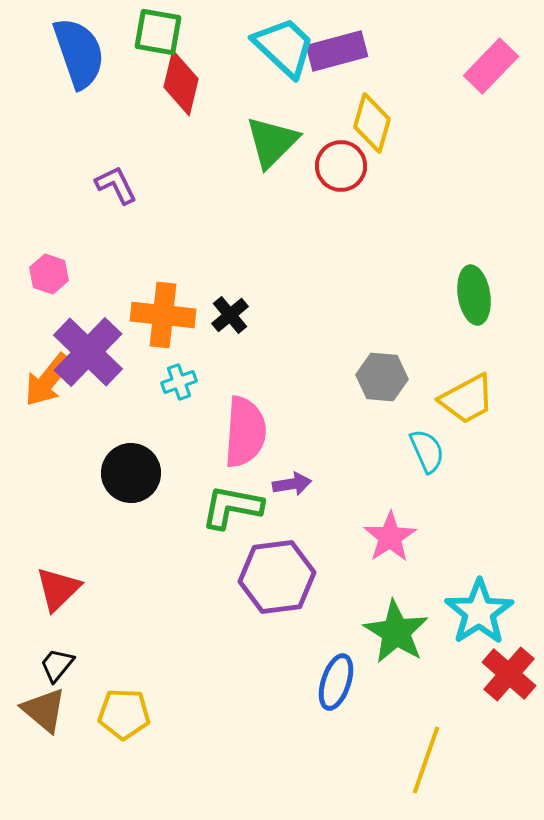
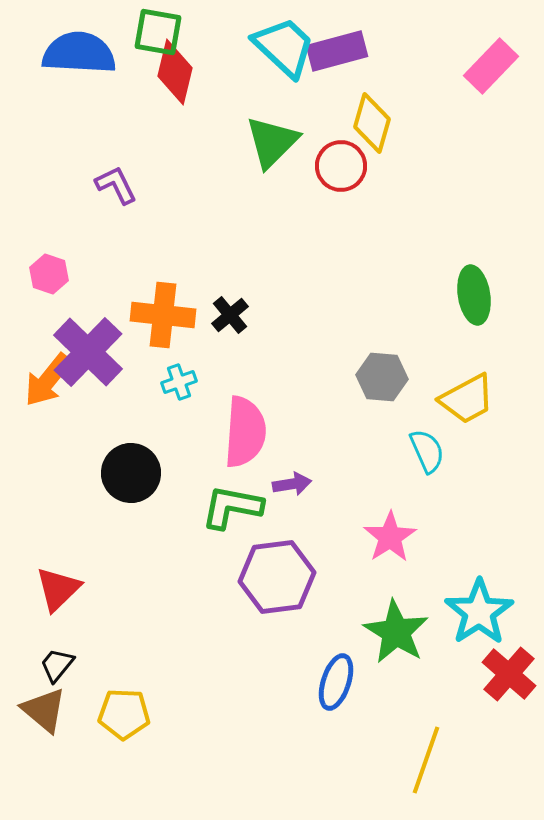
blue semicircle: rotated 68 degrees counterclockwise
red diamond: moved 6 px left, 11 px up
